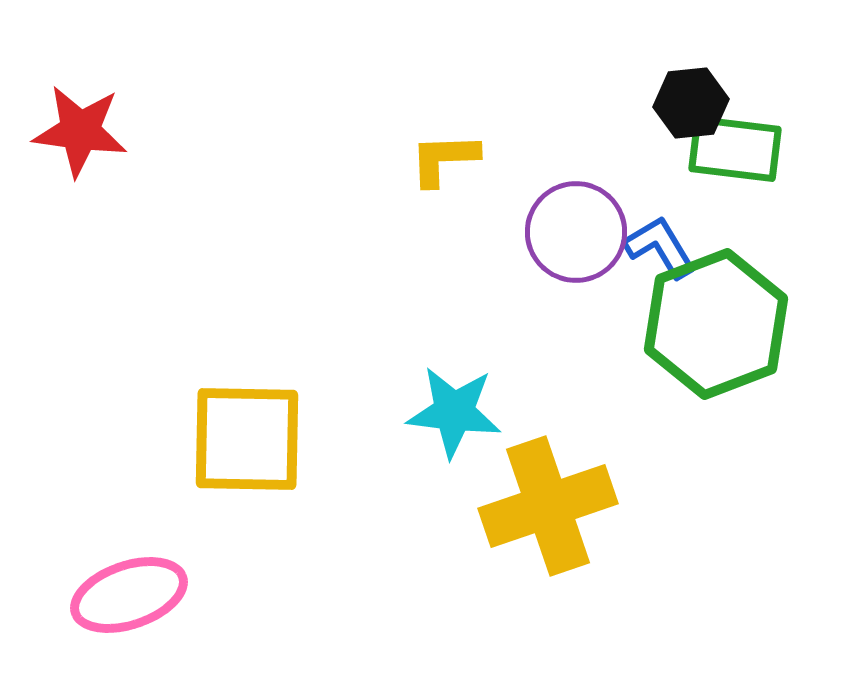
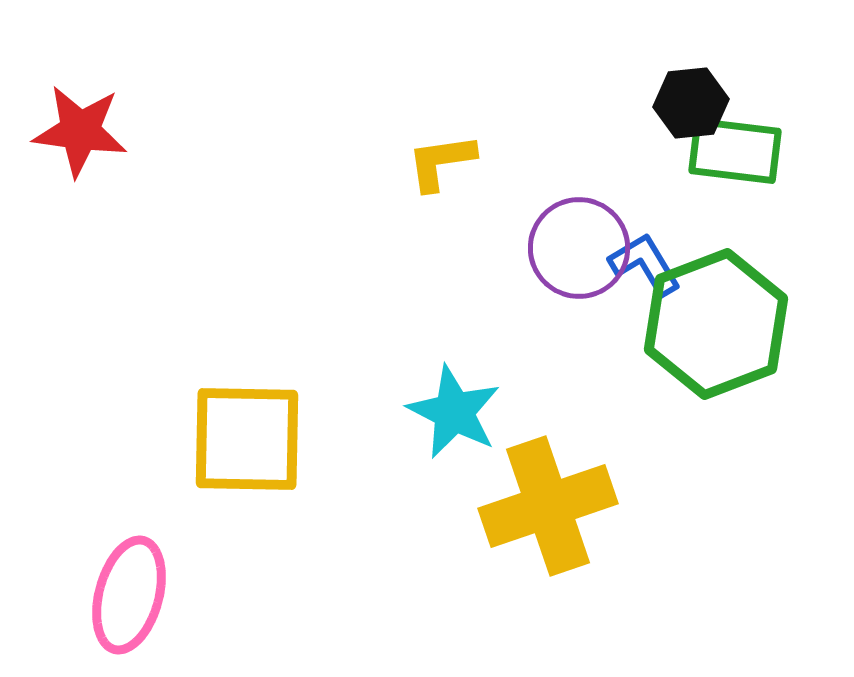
green rectangle: moved 2 px down
yellow L-shape: moved 3 px left, 3 px down; rotated 6 degrees counterclockwise
purple circle: moved 3 px right, 16 px down
blue L-shape: moved 15 px left, 17 px down
cyan star: rotated 20 degrees clockwise
pink ellipse: rotated 56 degrees counterclockwise
